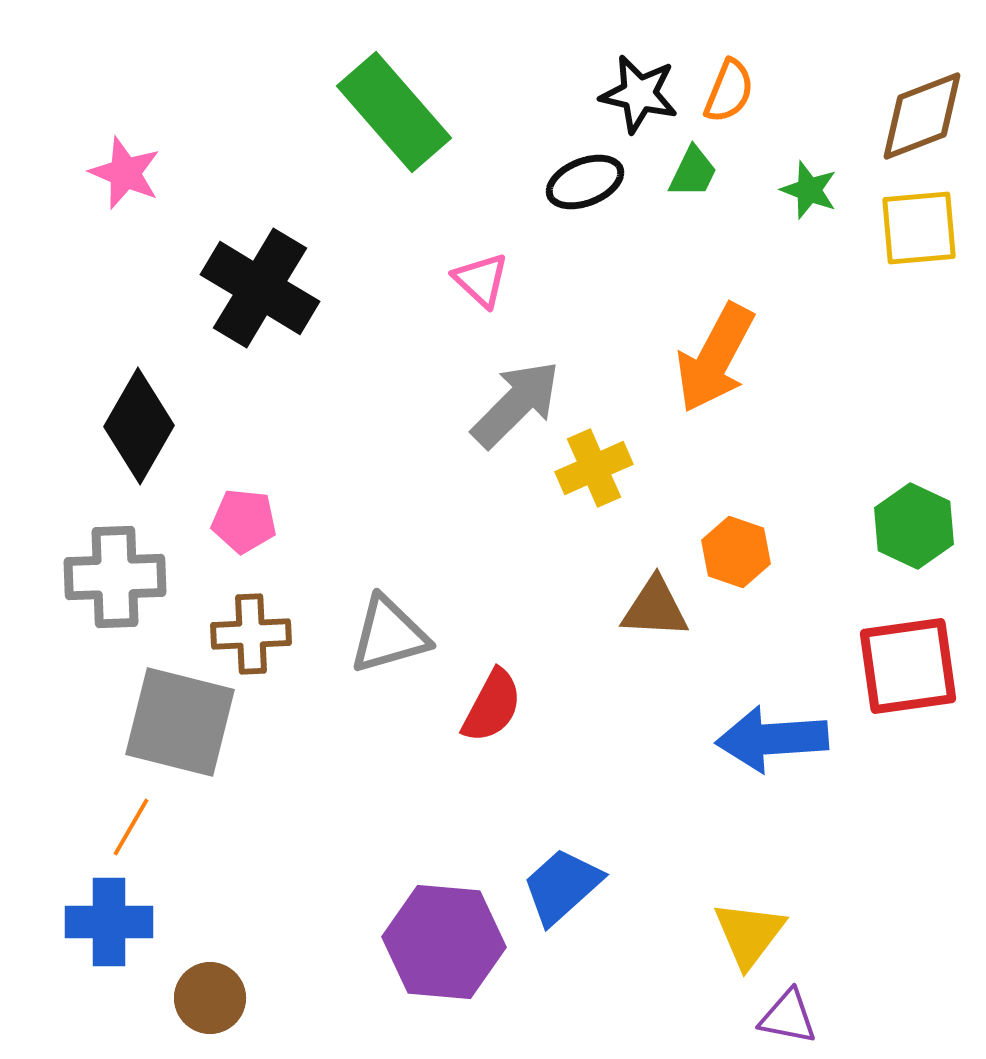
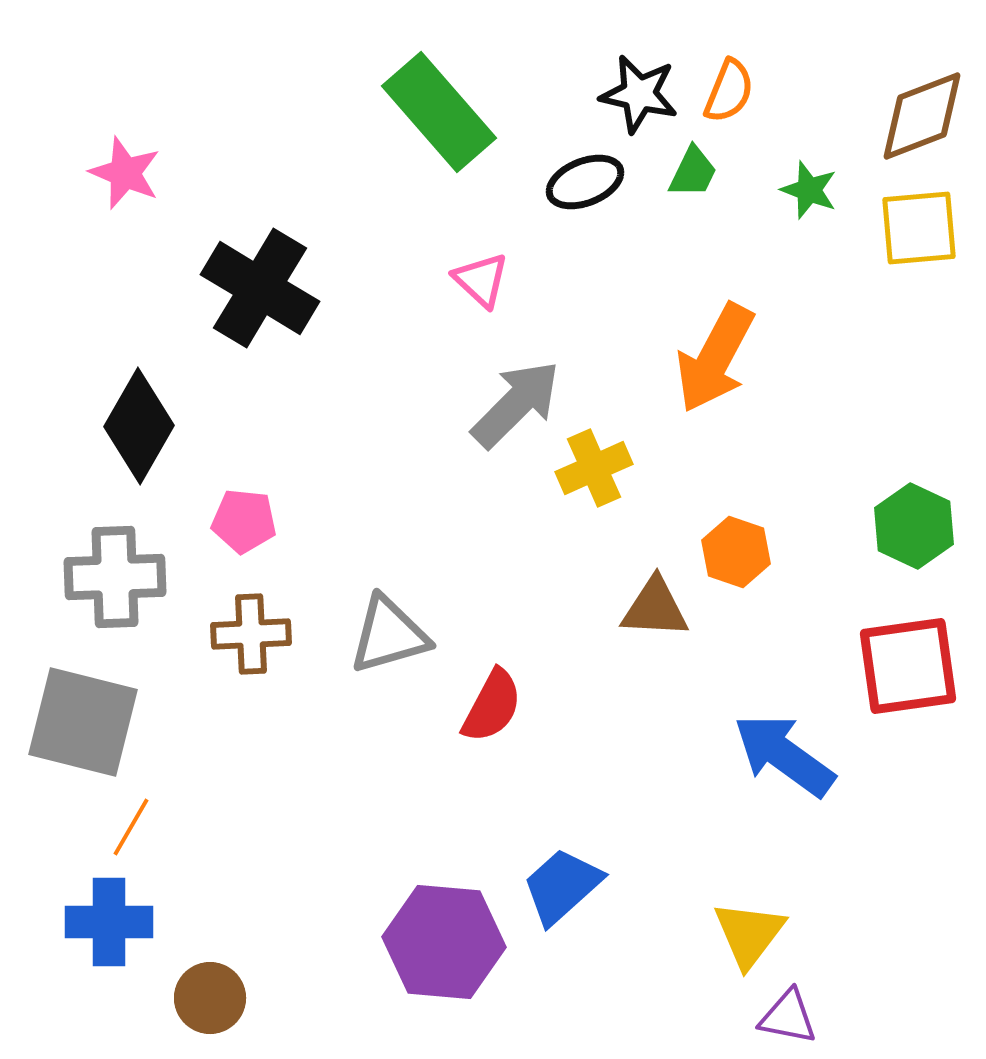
green rectangle: moved 45 px right
gray square: moved 97 px left
blue arrow: moved 12 px right, 16 px down; rotated 40 degrees clockwise
